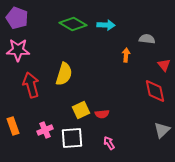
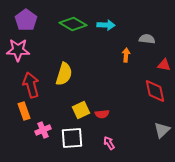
purple pentagon: moved 9 px right, 2 px down; rotated 15 degrees clockwise
red triangle: rotated 40 degrees counterclockwise
orange rectangle: moved 11 px right, 15 px up
pink cross: moved 2 px left
